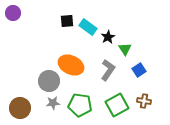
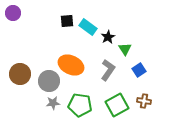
brown circle: moved 34 px up
